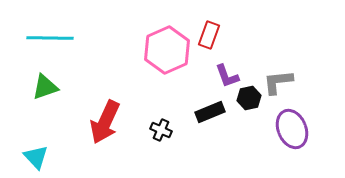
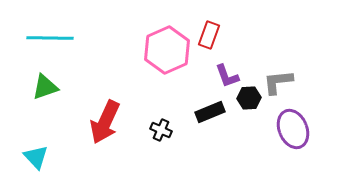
black hexagon: rotated 10 degrees clockwise
purple ellipse: moved 1 px right
